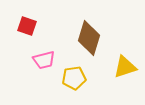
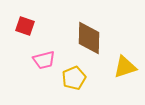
red square: moved 2 px left
brown diamond: rotated 16 degrees counterclockwise
yellow pentagon: rotated 15 degrees counterclockwise
